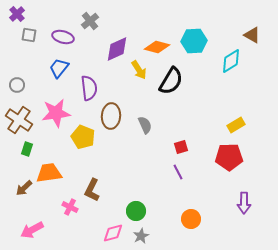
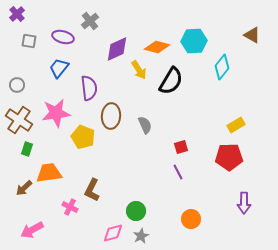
gray square: moved 6 px down
cyan diamond: moved 9 px left, 6 px down; rotated 20 degrees counterclockwise
